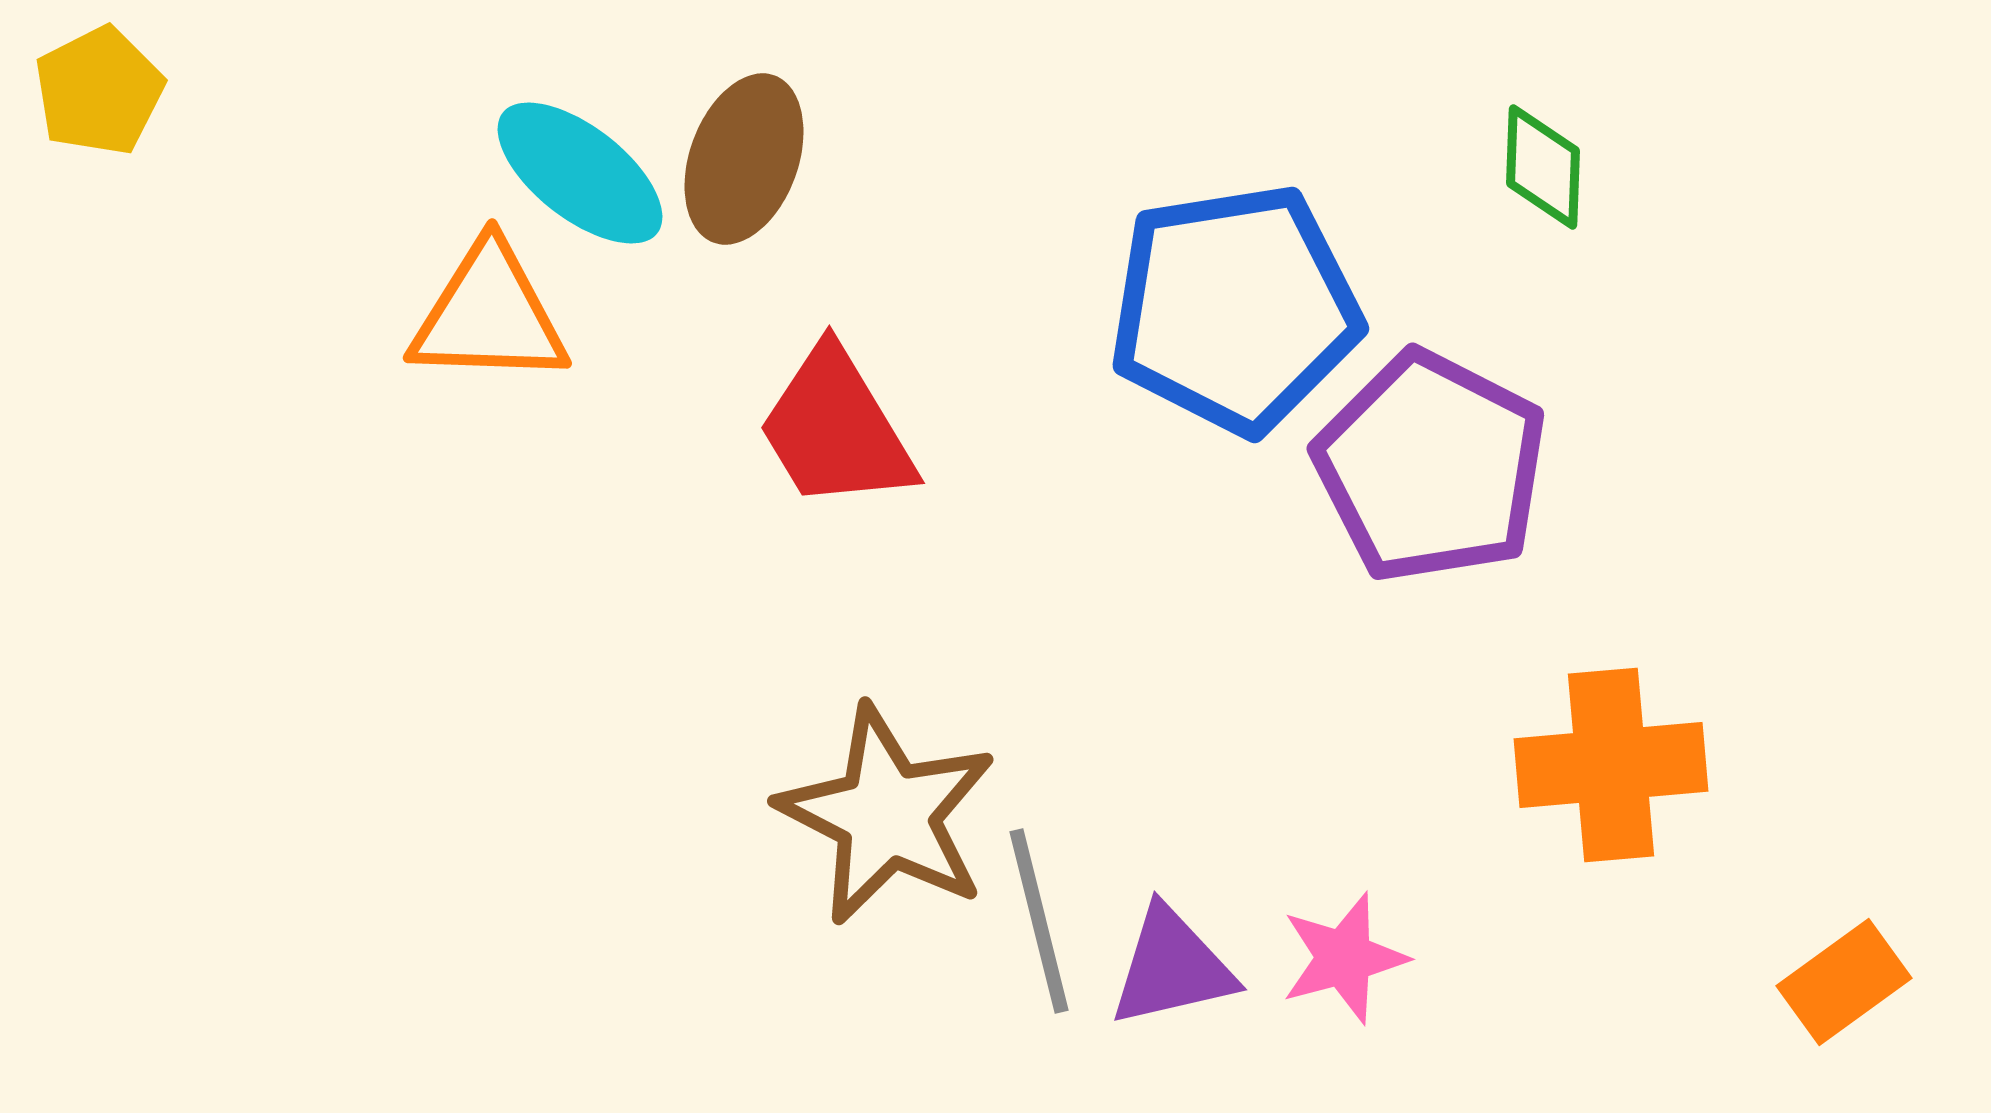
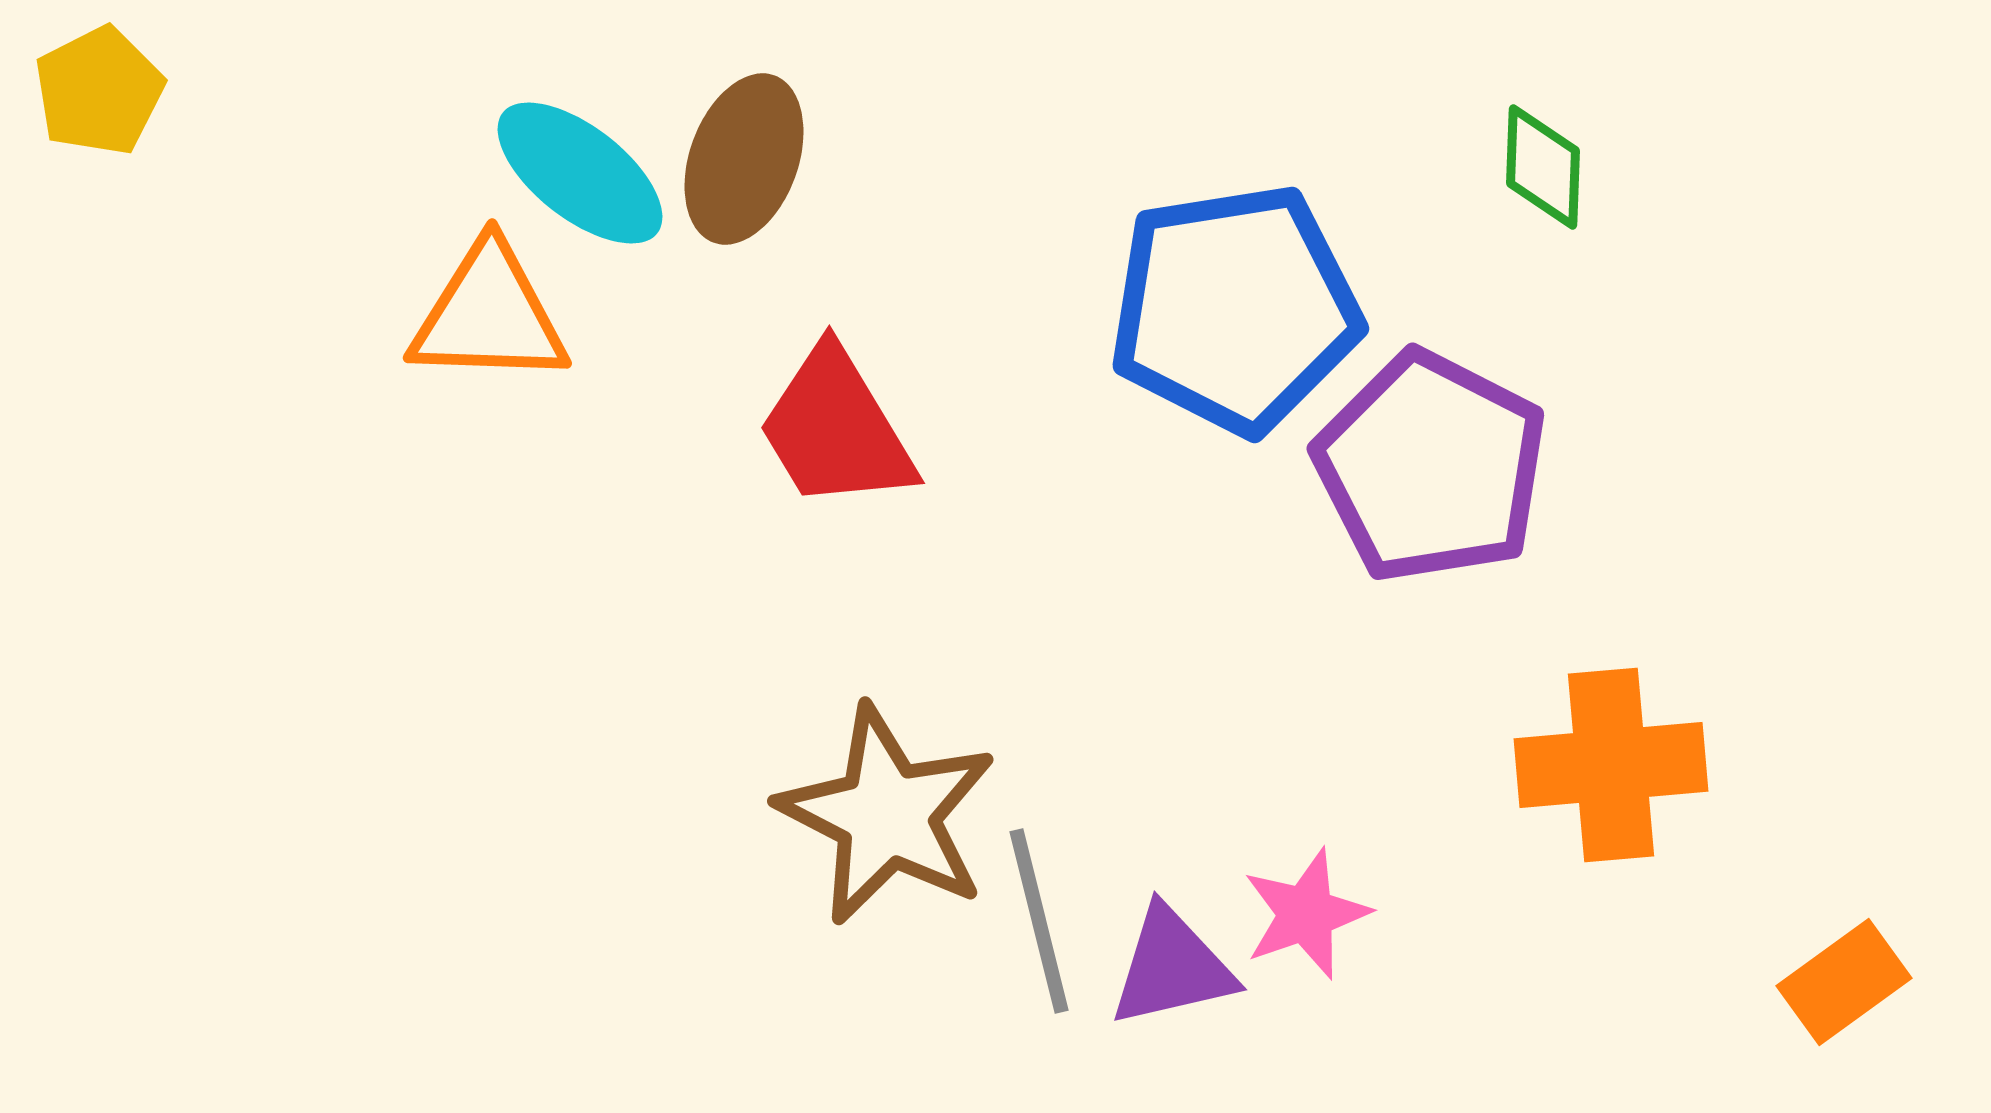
pink star: moved 38 px left, 44 px up; rotated 4 degrees counterclockwise
